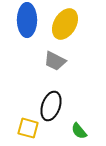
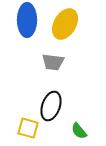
gray trapezoid: moved 2 px left, 1 px down; rotated 20 degrees counterclockwise
